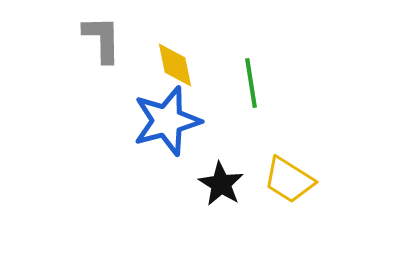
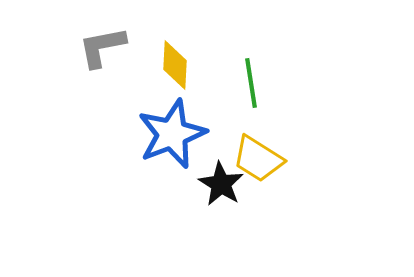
gray L-shape: moved 8 px down; rotated 100 degrees counterclockwise
yellow diamond: rotated 15 degrees clockwise
blue star: moved 5 px right, 13 px down; rotated 6 degrees counterclockwise
yellow trapezoid: moved 31 px left, 21 px up
